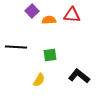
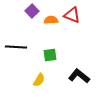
red triangle: rotated 18 degrees clockwise
orange semicircle: moved 2 px right
